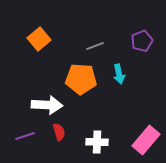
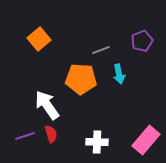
gray line: moved 6 px right, 4 px down
white arrow: rotated 128 degrees counterclockwise
red semicircle: moved 8 px left, 2 px down
